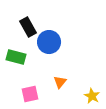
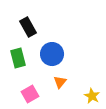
blue circle: moved 3 px right, 12 px down
green rectangle: moved 2 px right, 1 px down; rotated 60 degrees clockwise
pink square: rotated 18 degrees counterclockwise
